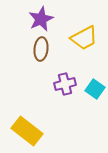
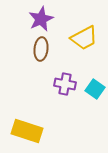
purple cross: rotated 25 degrees clockwise
yellow rectangle: rotated 20 degrees counterclockwise
